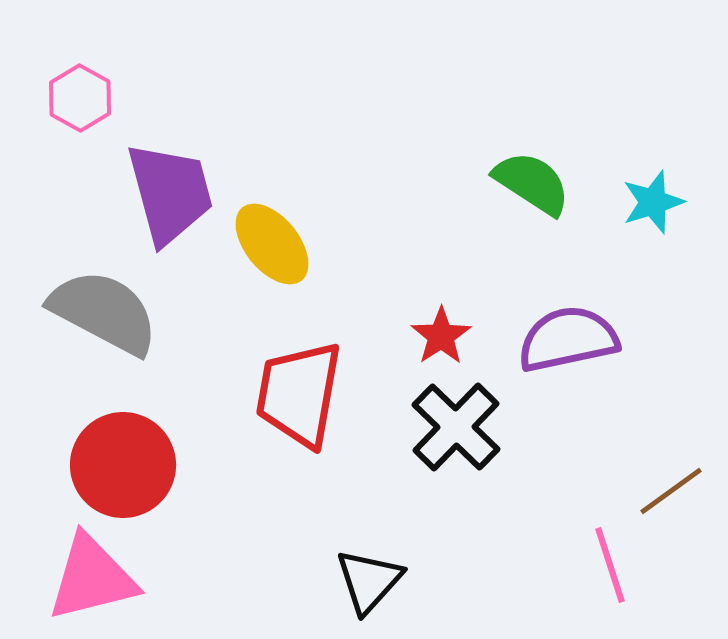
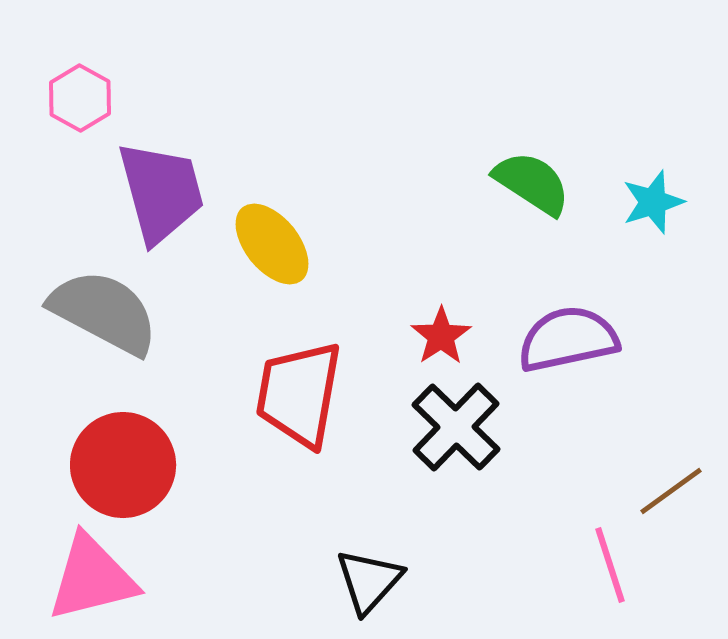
purple trapezoid: moved 9 px left, 1 px up
